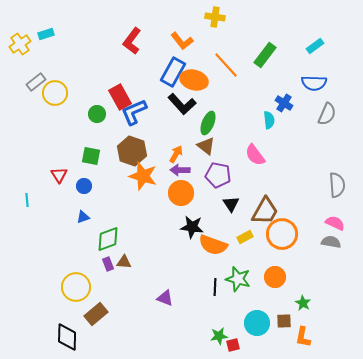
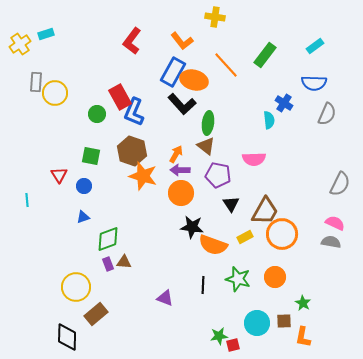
gray rectangle at (36, 82): rotated 48 degrees counterclockwise
blue L-shape at (134, 112): rotated 44 degrees counterclockwise
green ellipse at (208, 123): rotated 15 degrees counterclockwise
pink semicircle at (255, 155): moved 1 px left, 4 px down; rotated 55 degrees counterclockwise
gray semicircle at (337, 185): moved 3 px right, 1 px up; rotated 30 degrees clockwise
black line at (215, 287): moved 12 px left, 2 px up
